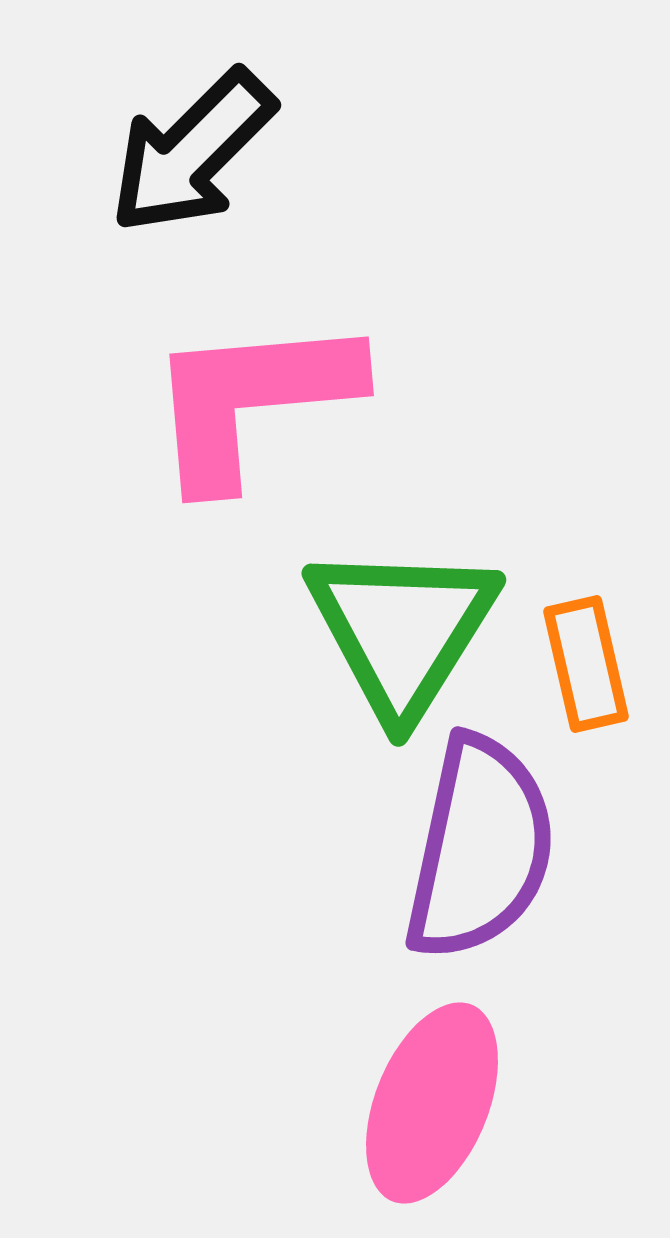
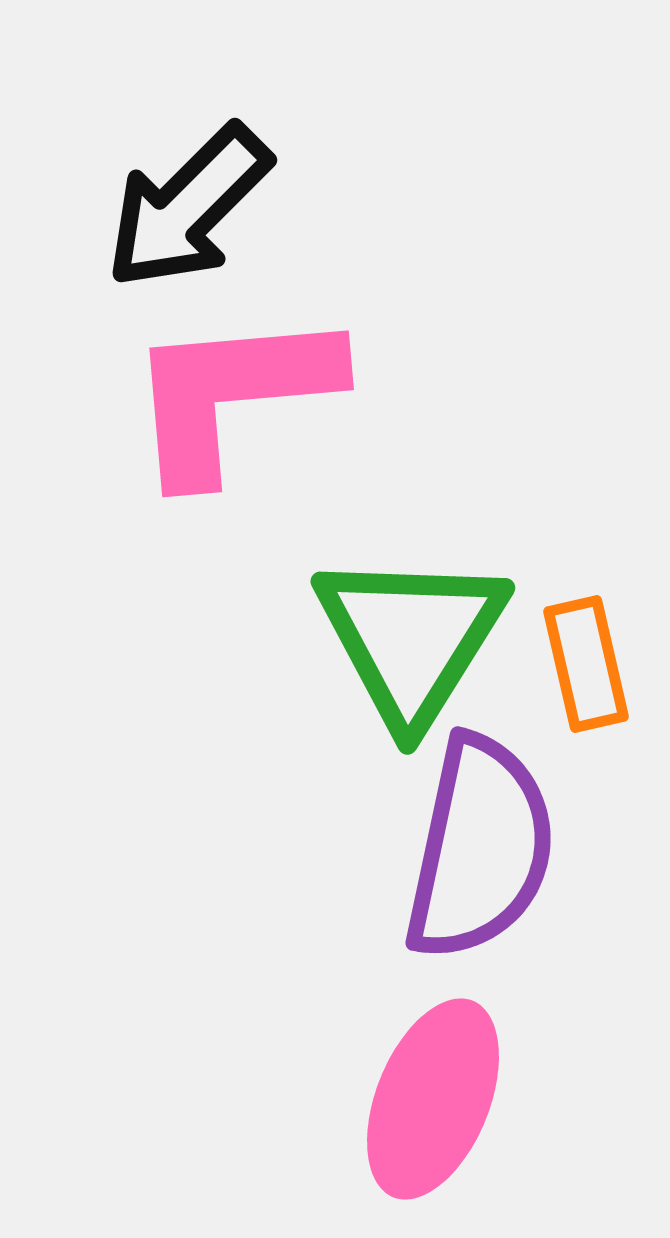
black arrow: moved 4 px left, 55 px down
pink L-shape: moved 20 px left, 6 px up
green triangle: moved 9 px right, 8 px down
pink ellipse: moved 1 px right, 4 px up
